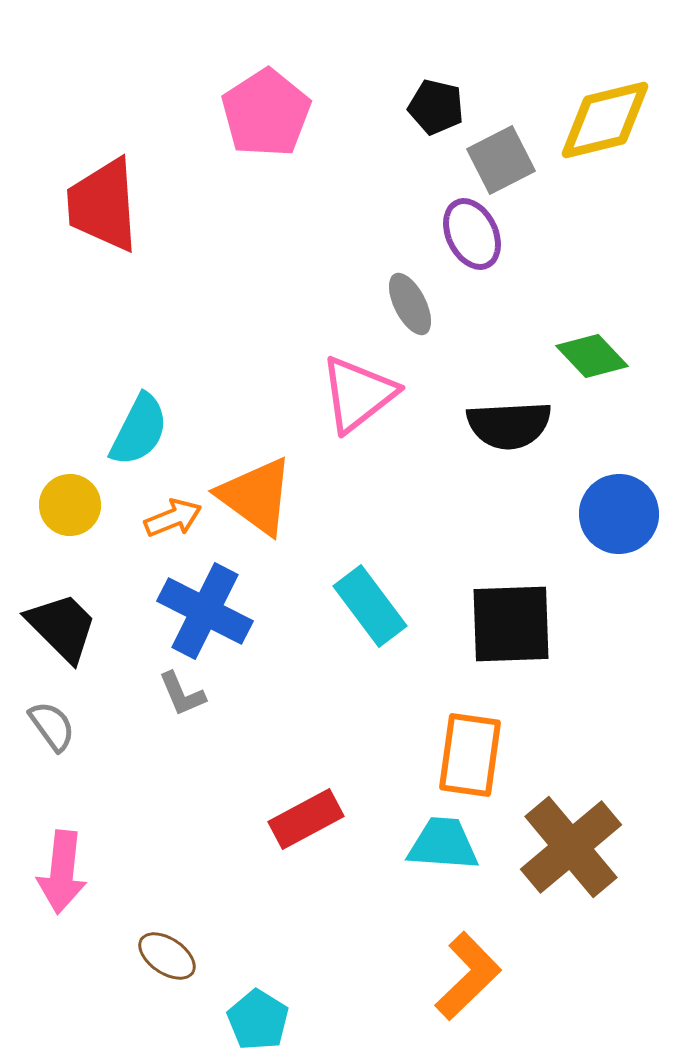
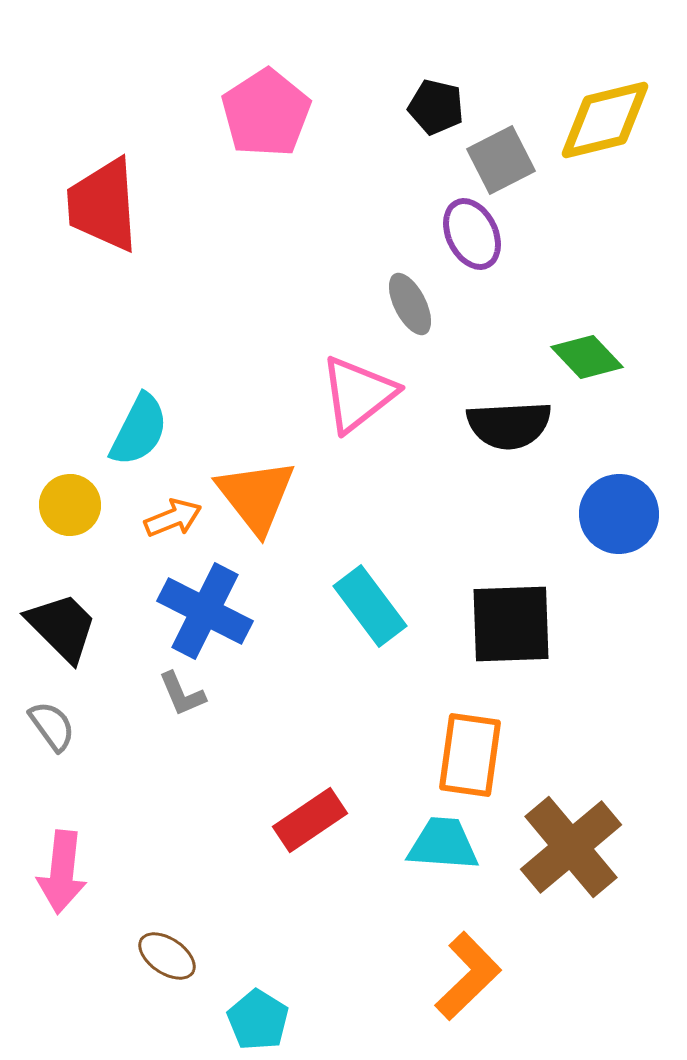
green diamond: moved 5 px left, 1 px down
orange triangle: rotated 16 degrees clockwise
red rectangle: moved 4 px right, 1 px down; rotated 6 degrees counterclockwise
